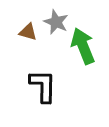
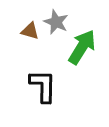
brown triangle: moved 2 px right, 1 px up
green arrow: moved 1 px left, 1 px down; rotated 54 degrees clockwise
